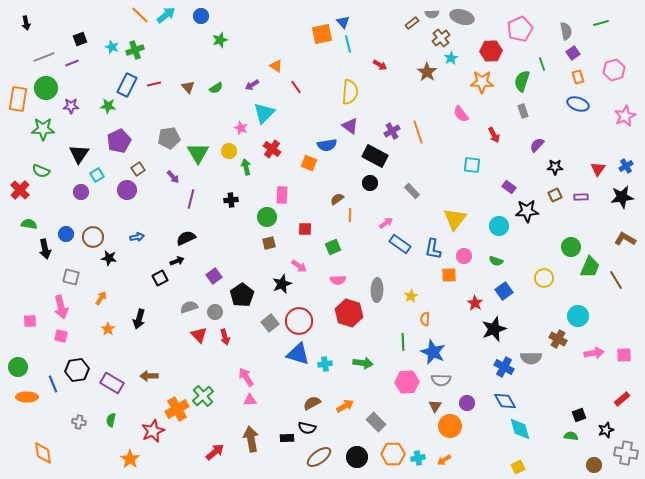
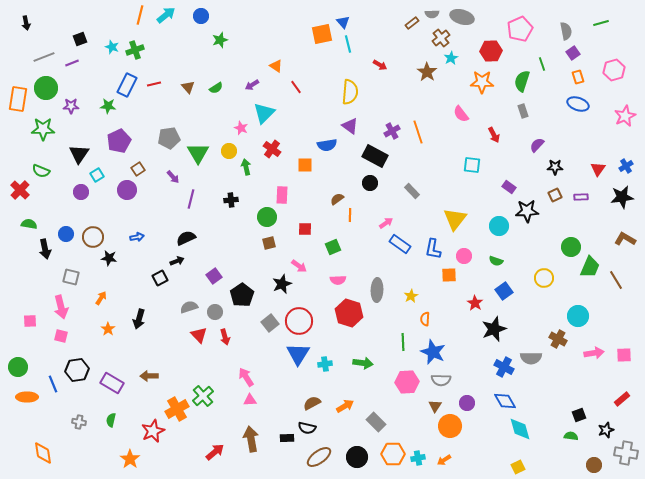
orange line at (140, 15): rotated 60 degrees clockwise
orange square at (309, 163): moved 4 px left, 2 px down; rotated 21 degrees counterclockwise
blue triangle at (298, 354): rotated 45 degrees clockwise
